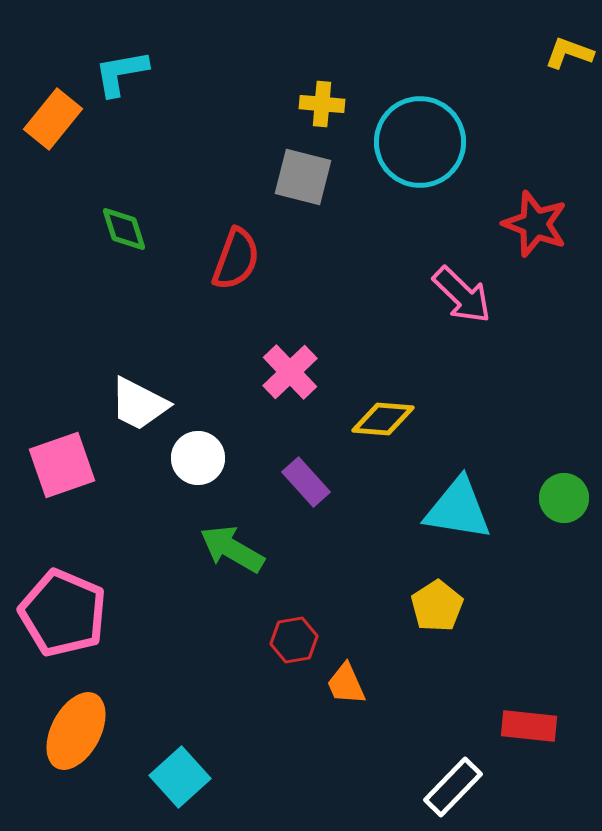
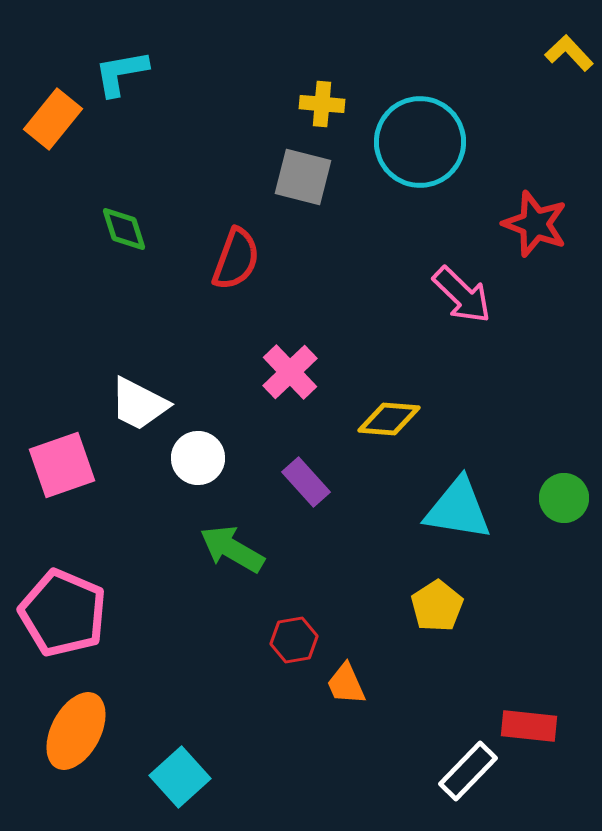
yellow L-shape: rotated 27 degrees clockwise
yellow diamond: moved 6 px right
white rectangle: moved 15 px right, 16 px up
